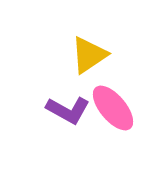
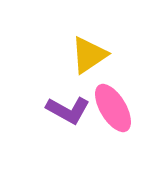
pink ellipse: rotated 9 degrees clockwise
